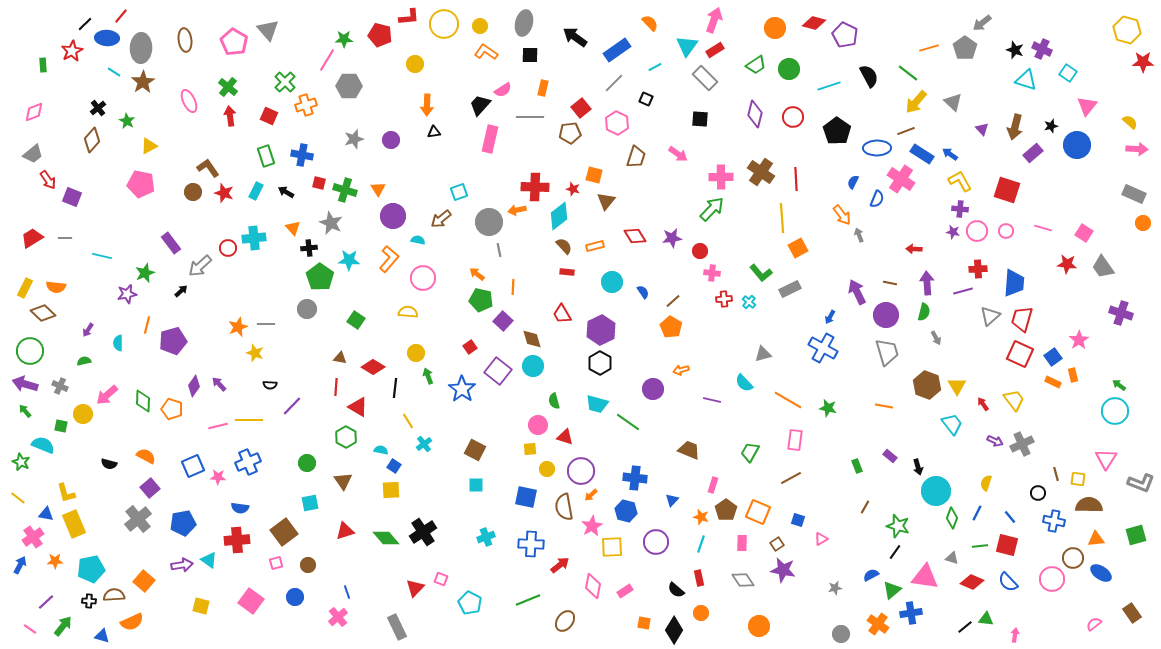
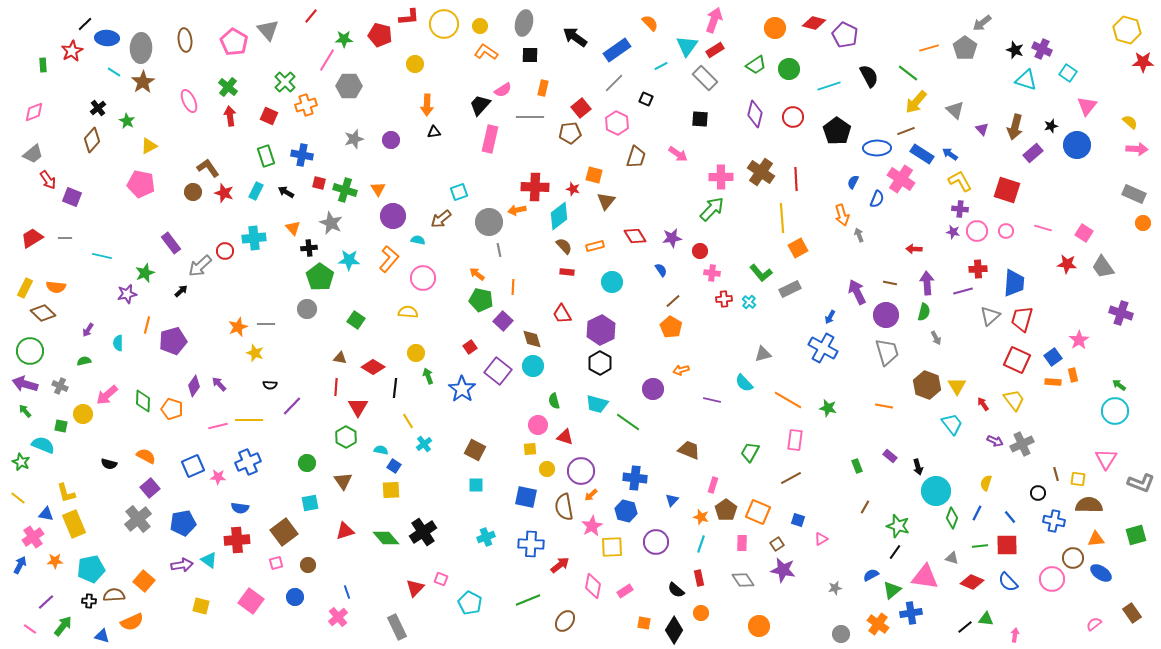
red line at (121, 16): moved 190 px right
cyan line at (655, 67): moved 6 px right, 1 px up
gray triangle at (953, 102): moved 2 px right, 8 px down
orange arrow at (842, 215): rotated 20 degrees clockwise
red circle at (228, 248): moved 3 px left, 3 px down
blue semicircle at (643, 292): moved 18 px right, 22 px up
red square at (1020, 354): moved 3 px left, 6 px down
orange rectangle at (1053, 382): rotated 21 degrees counterclockwise
red triangle at (358, 407): rotated 30 degrees clockwise
red square at (1007, 545): rotated 15 degrees counterclockwise
